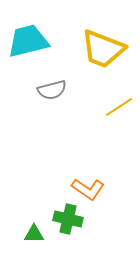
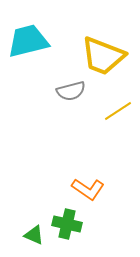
yellow trapezoid: moved 7 px down
gray semicircle: moved 19 px right, 1 px down
yellow line: moved 1 px left, 4 px down
green cross: moved 1 px left, 5 px down
green triangle: moved 1 px down; rotated 25 degrees clockwise
